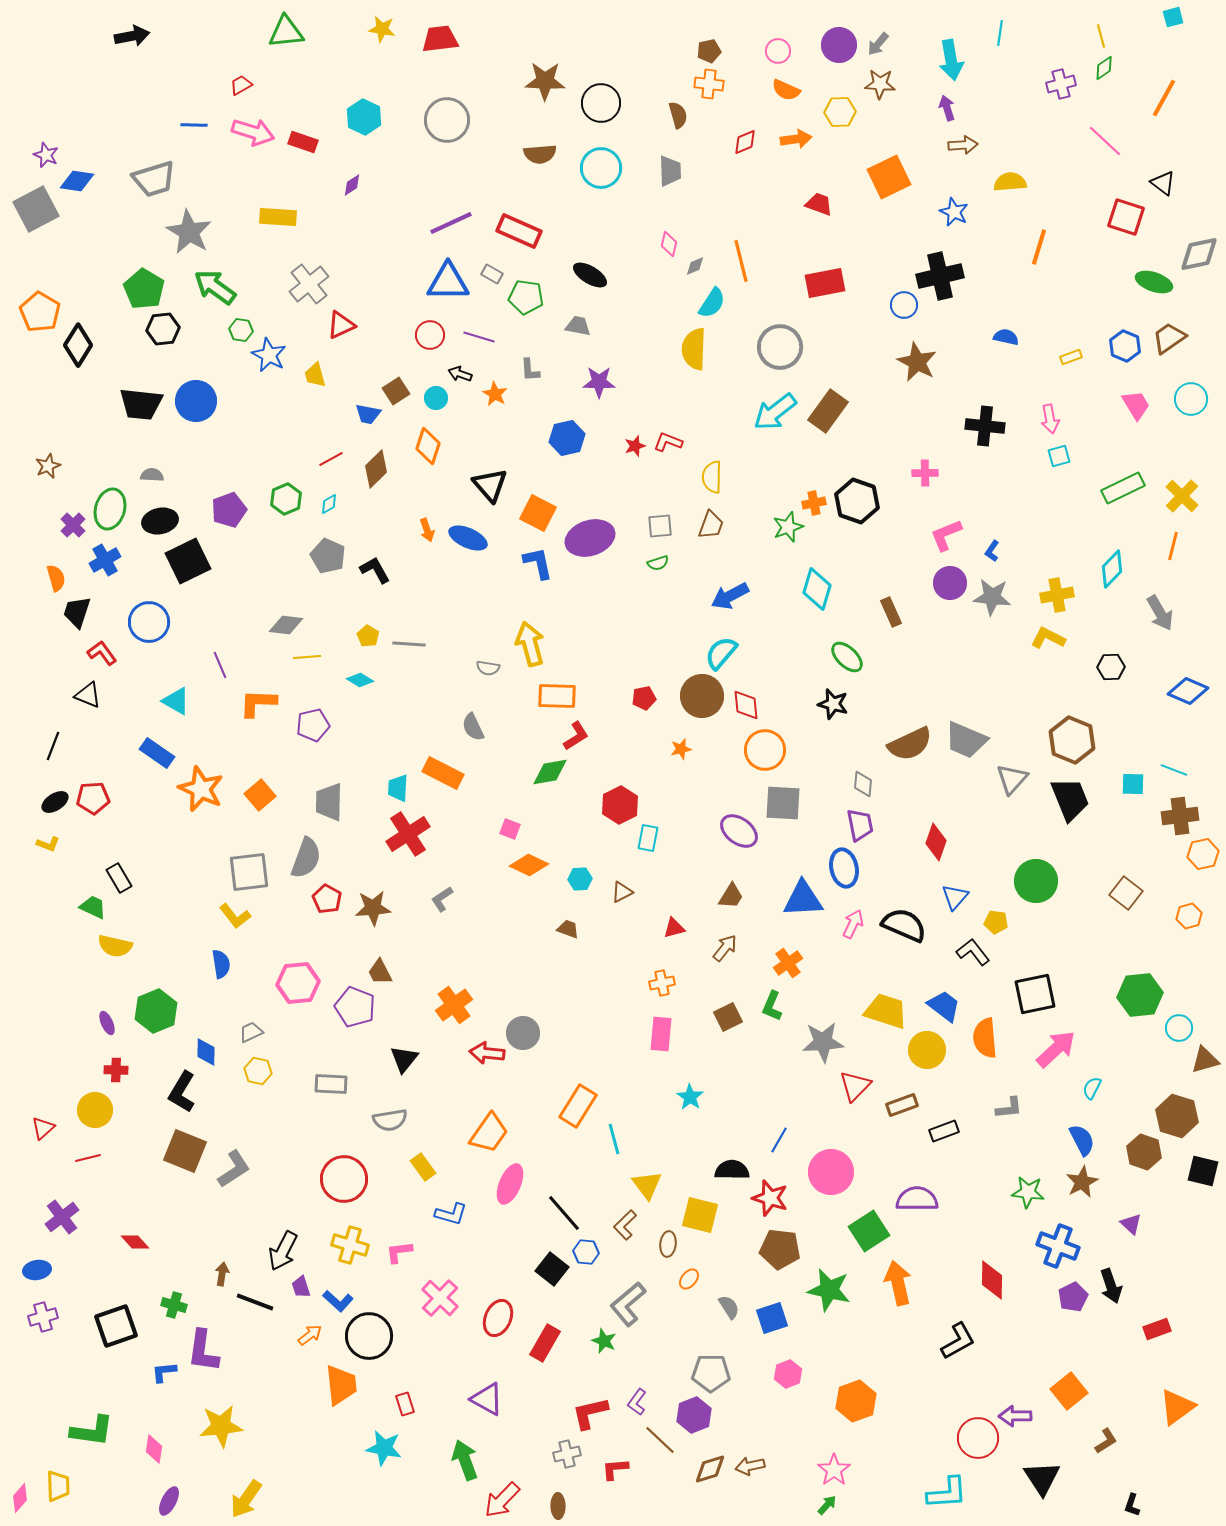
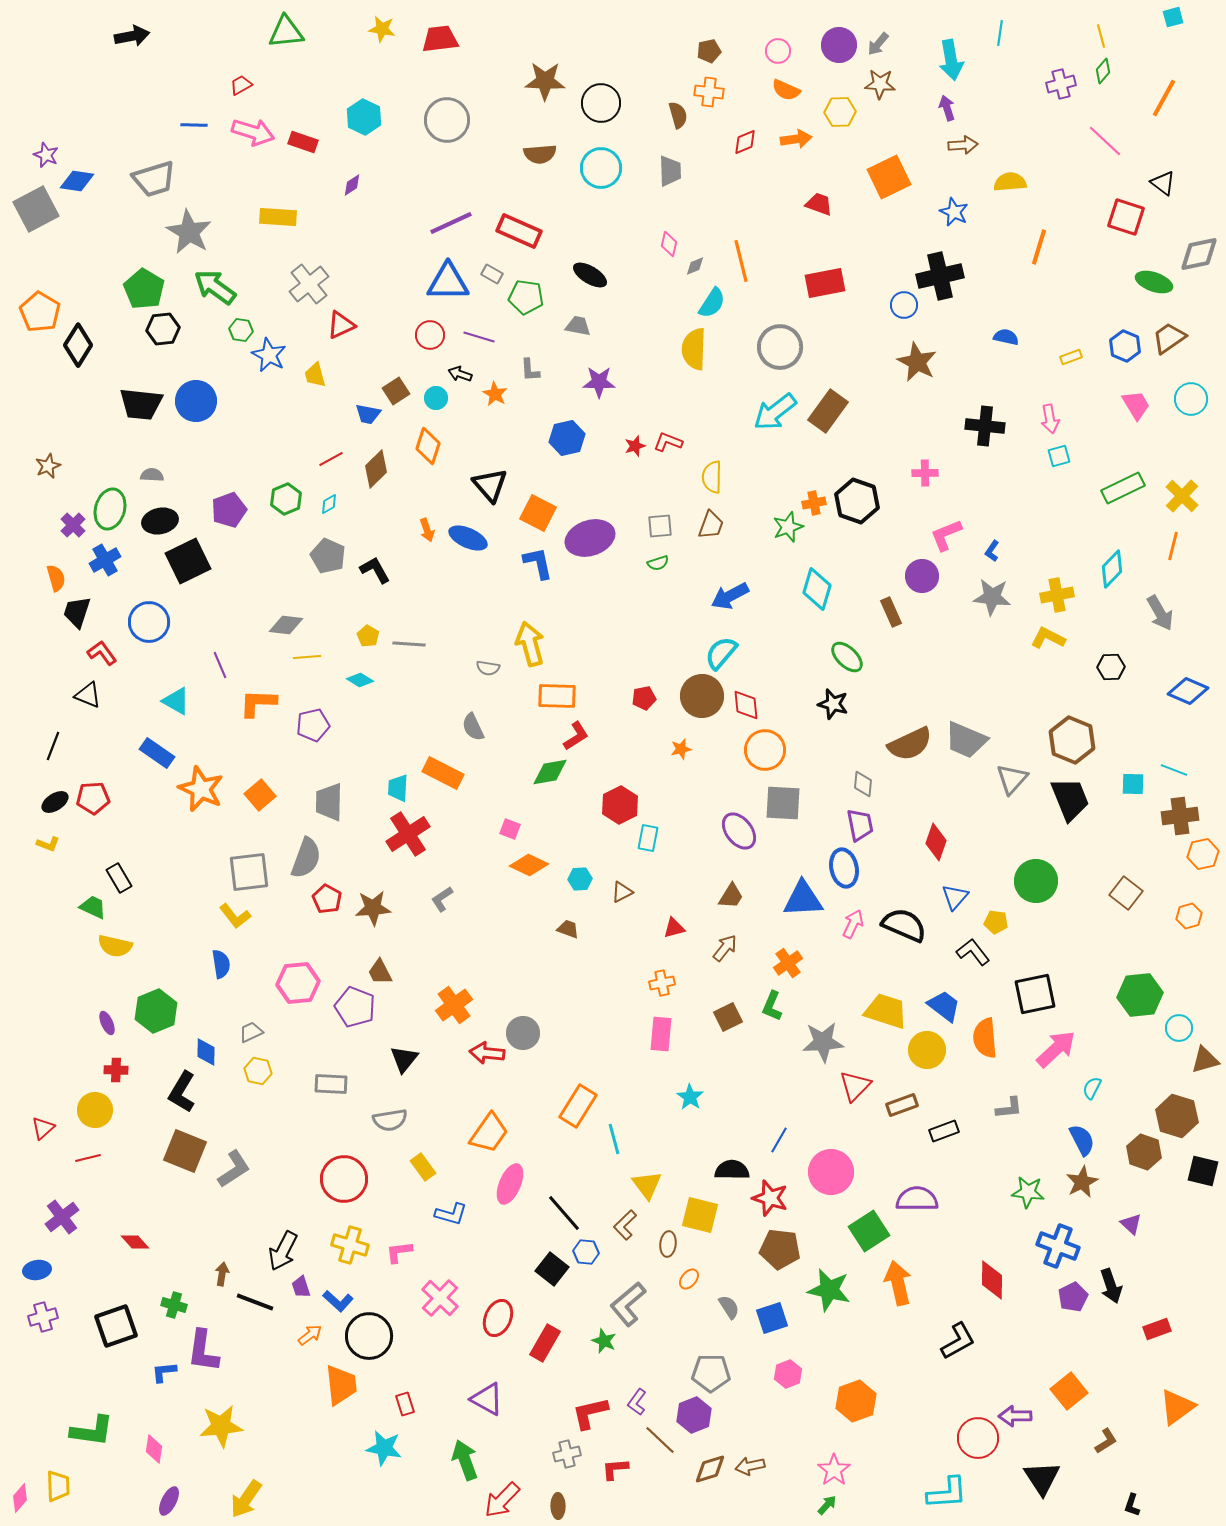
green diamond at (1104, 68): moved 1 px left, 3 px down; rotated 15 degrees counterclockwise
orange cross at (709, 84): moved 8 px down
purple circle at (950, 583): moved 28 px left, 7 px up
purple ellipse at (739, 831): rotated 15 degrees clockwise
